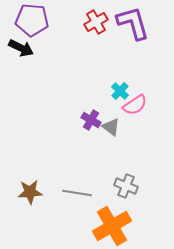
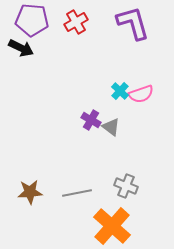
red cross: moved 20 px left
pink semicircle: moved 6 px right, 11 px up; rotated 15 degrees clockwise
gray line: rotated 20 degrees counterclockwise
orange cross: rotated 18 degrees counterclockwise
